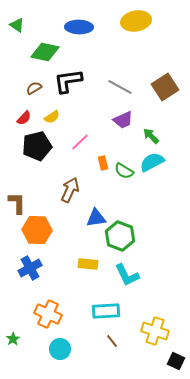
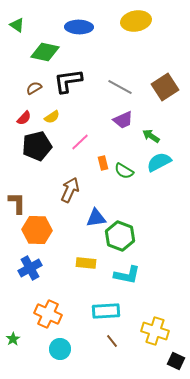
green arrow: rotated 12 degrees counterclockwise
cyan semicircle: moved 7 px right
yellow rectangle: moved 2 px left, 1 px up
cyan L-shape: rotated 52 degrees counterclockwise
